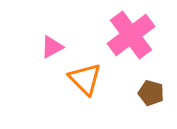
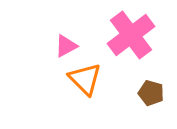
pink triangle: moved 14 px right, 1 px up
